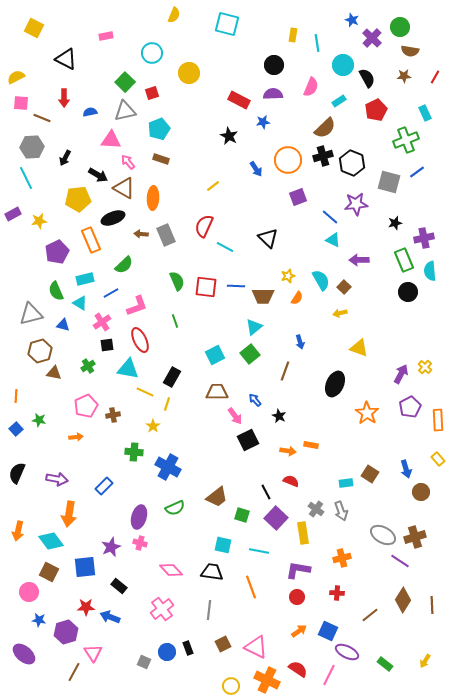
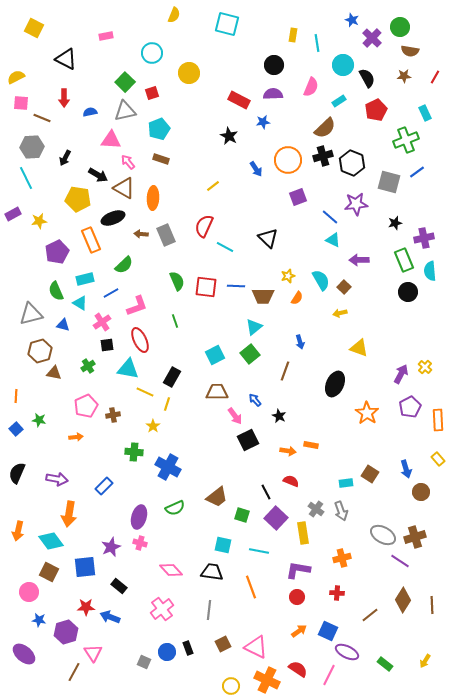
yellow pentagon at (78, 199): rotated 15 degrees clockwise
